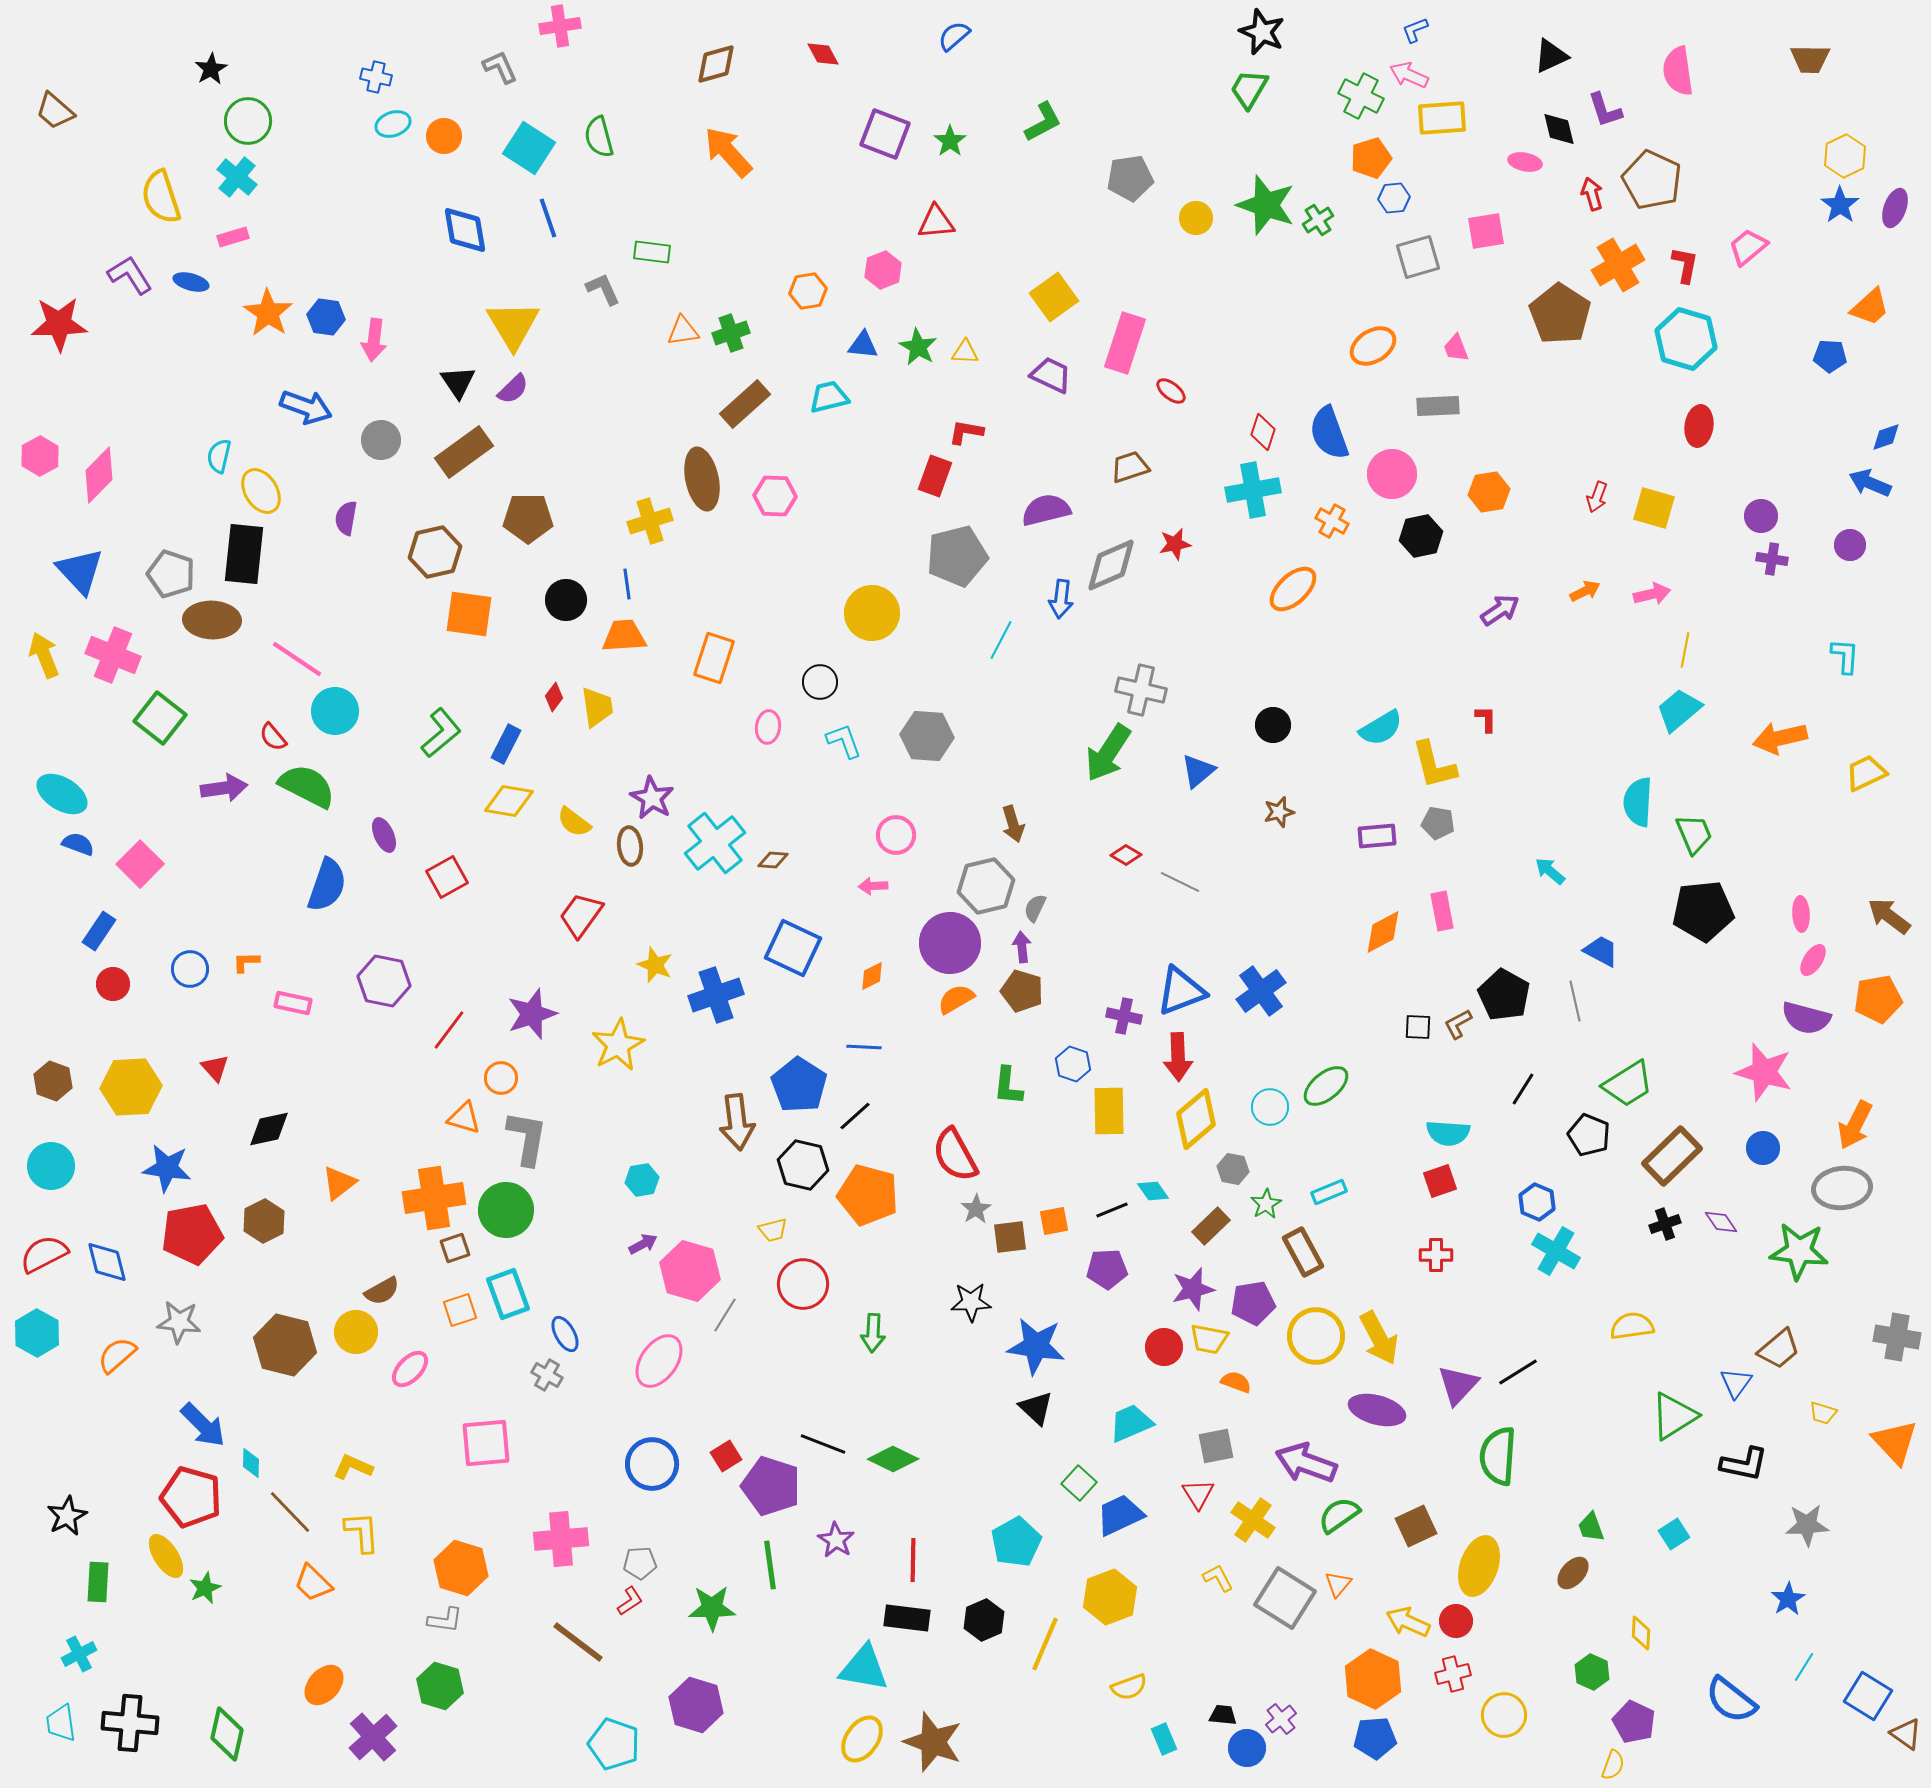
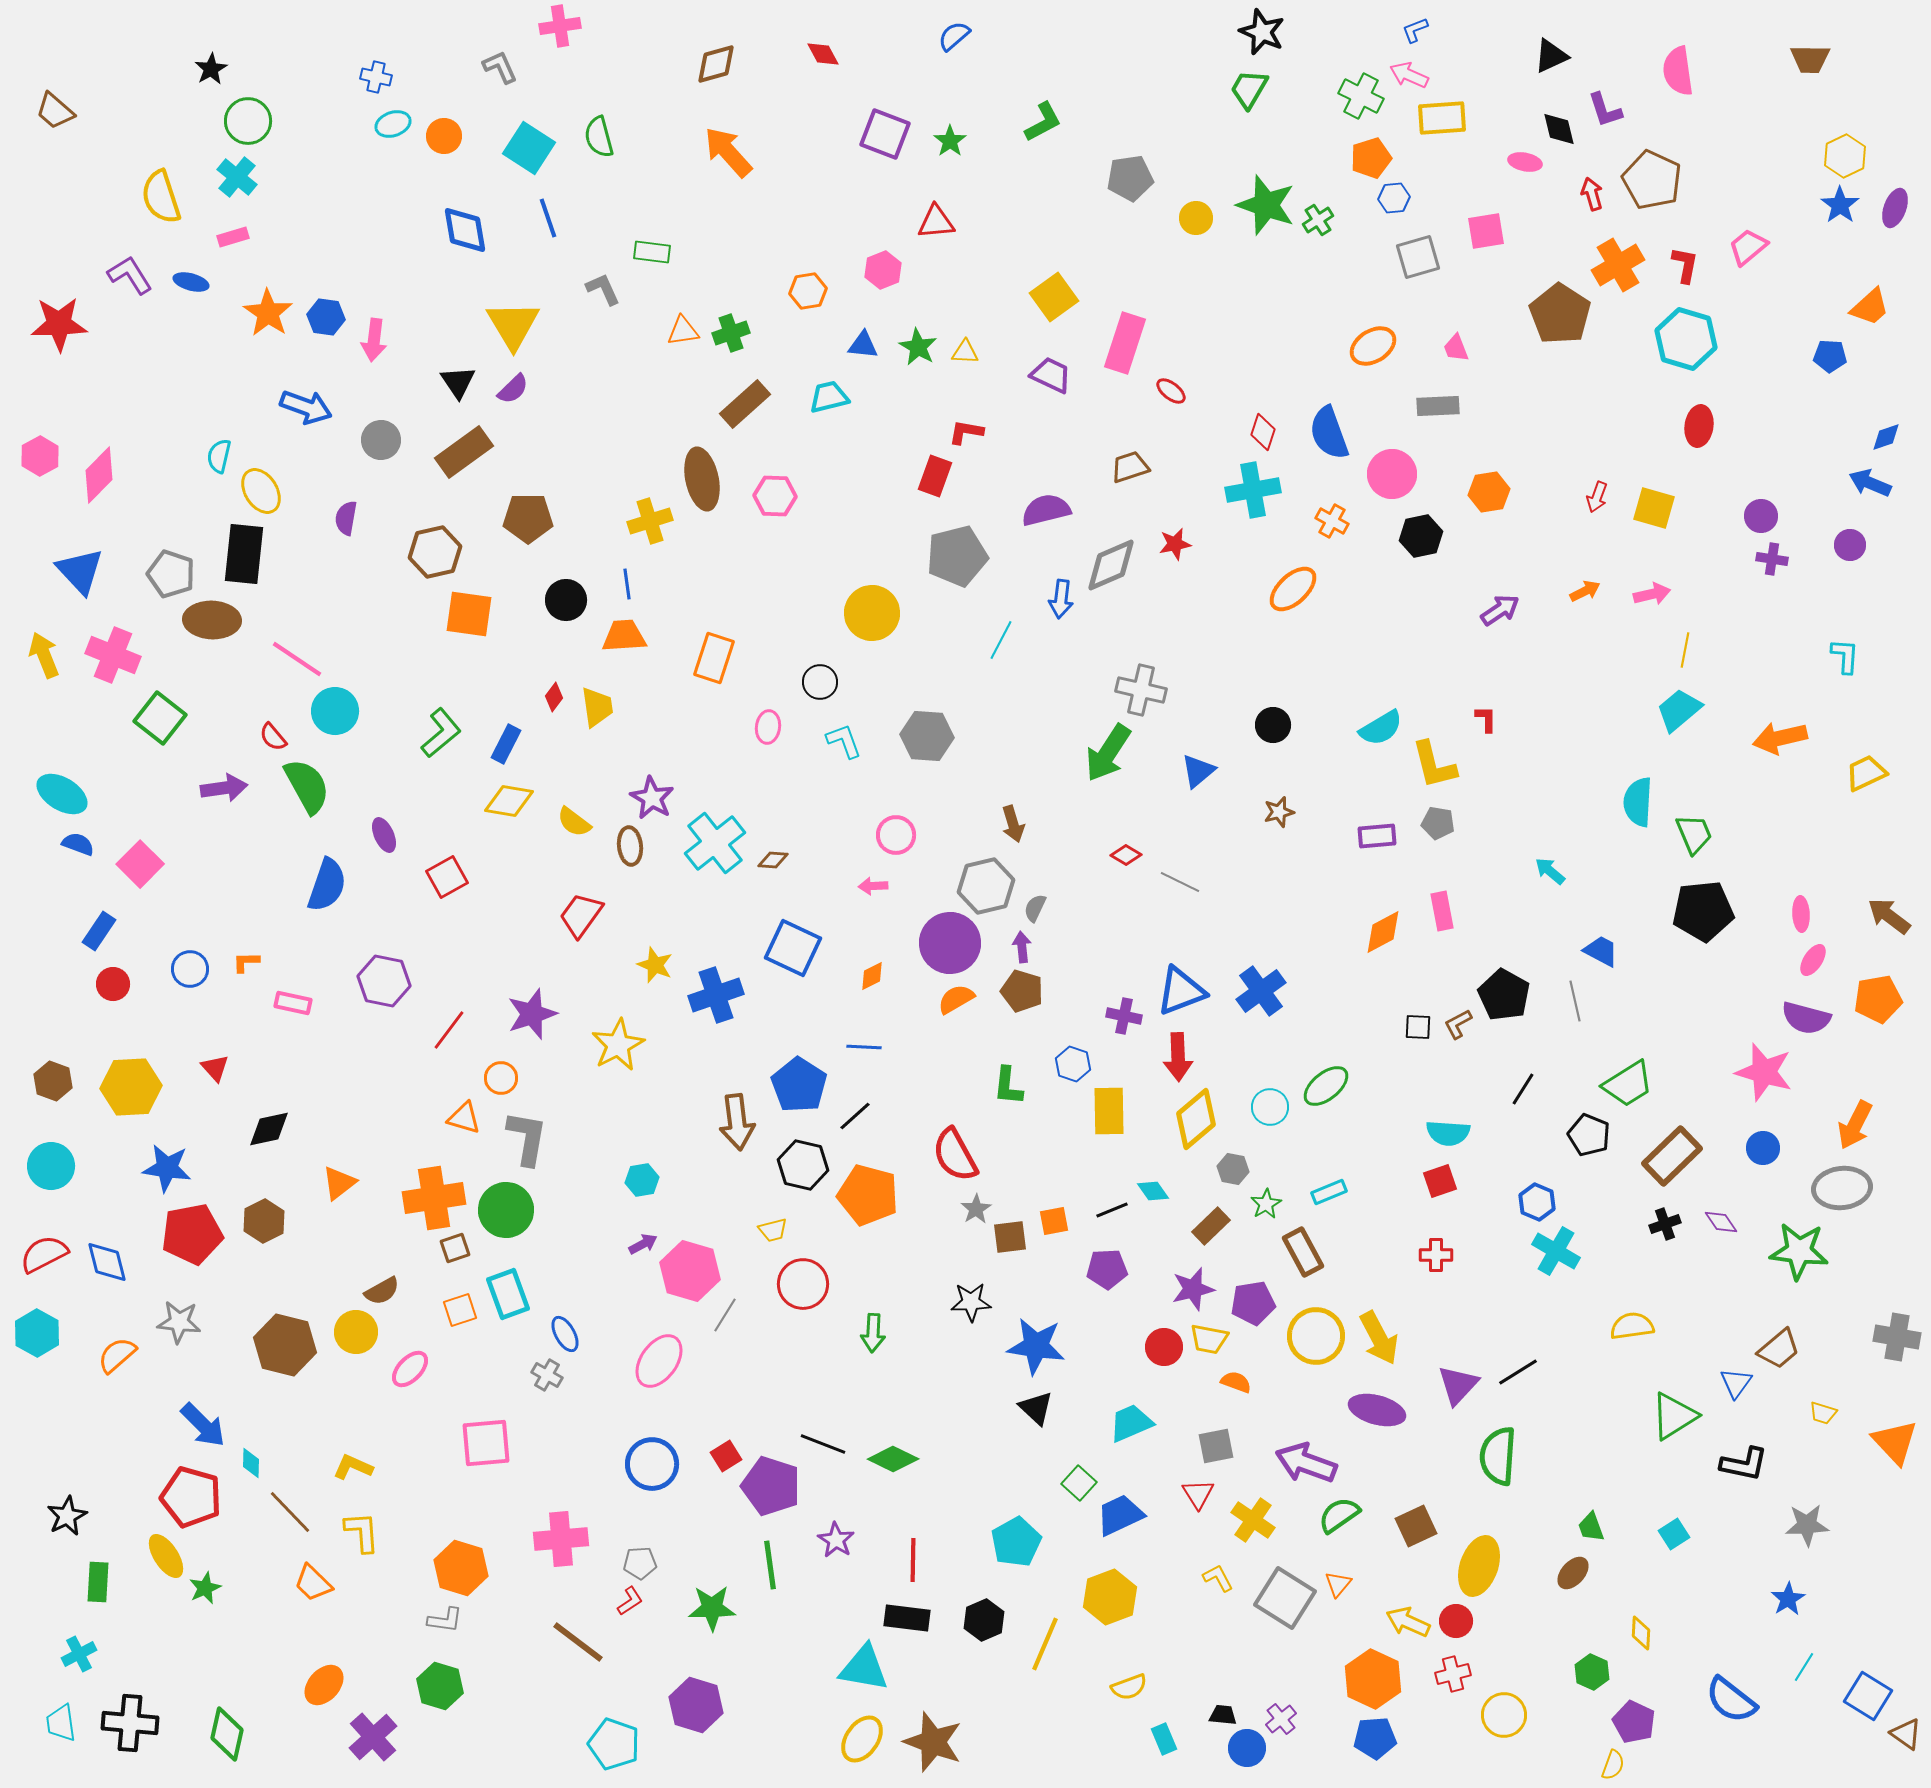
green semicircle at (307, 786): rotated 34 degrees clockwise
